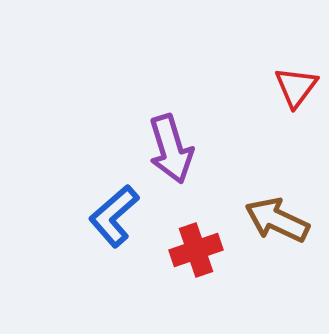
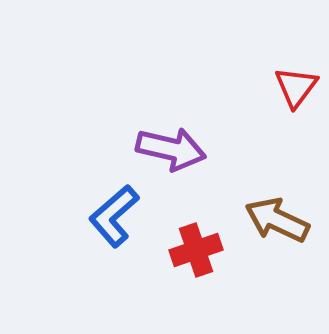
purple arrow: rotated 60 degrees counterclockwise
